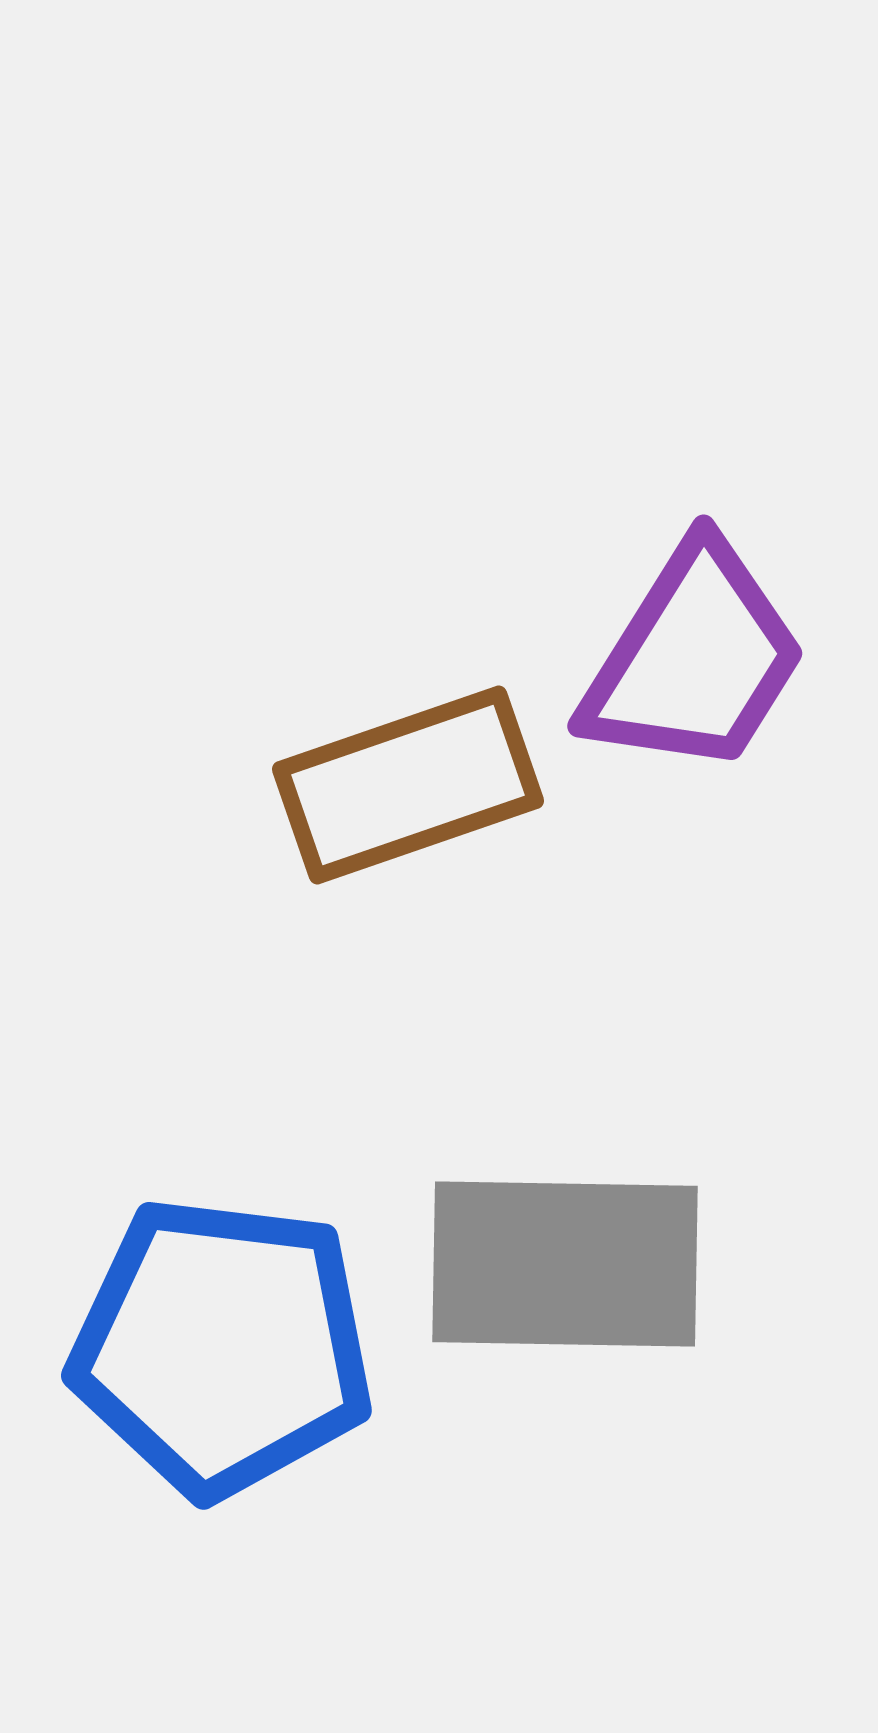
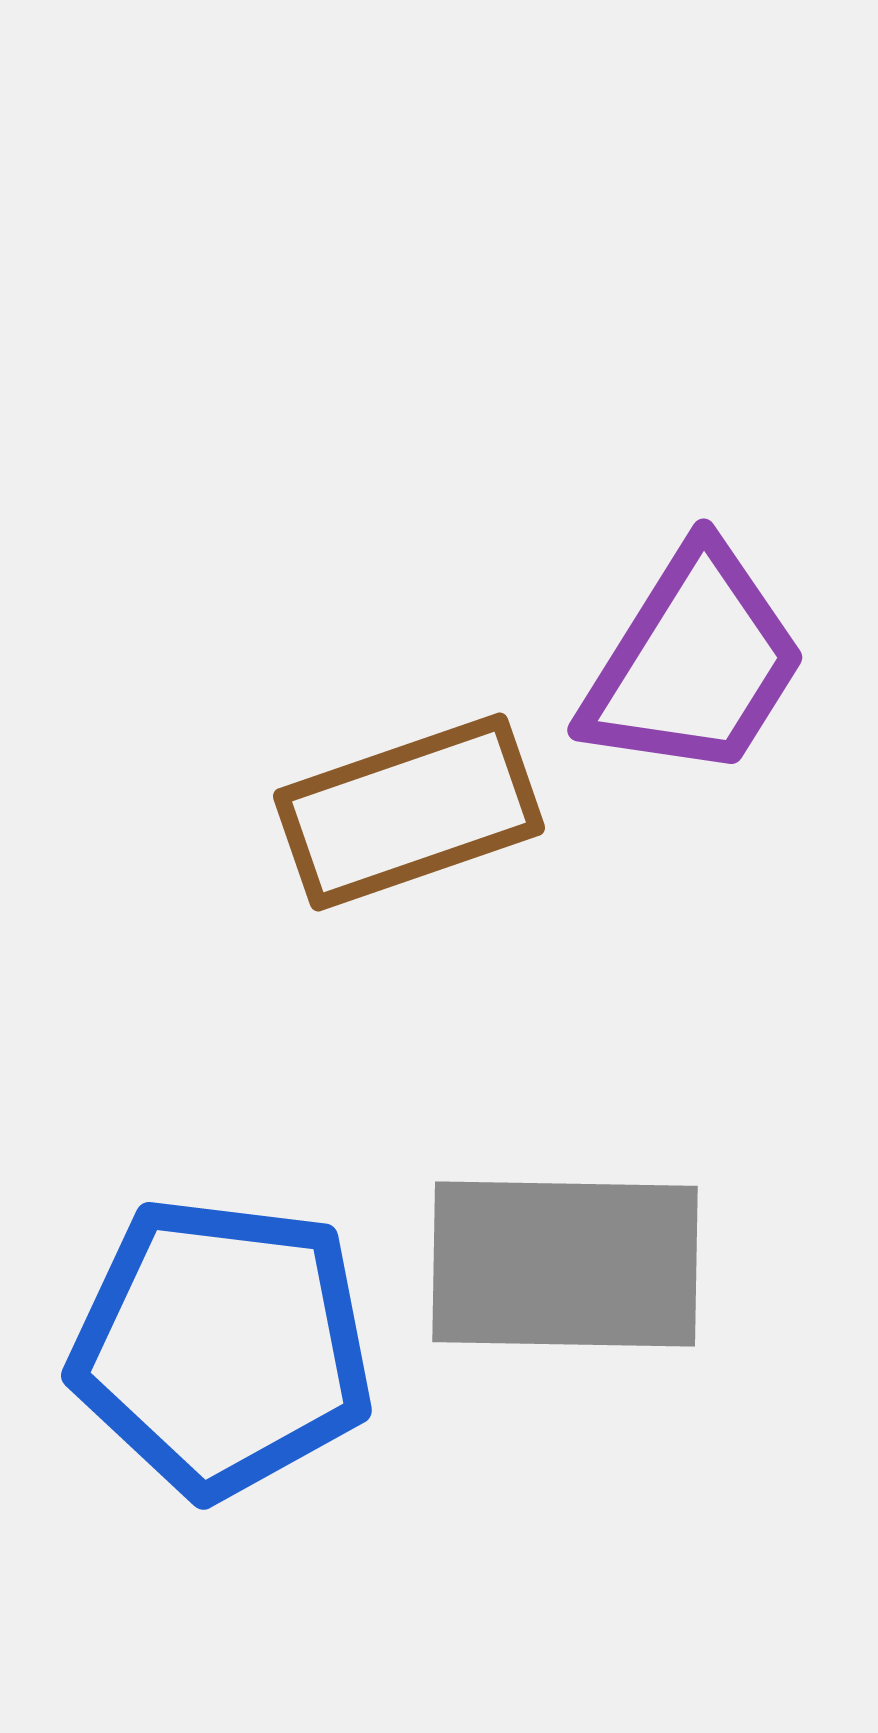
purple trapezoid: moved 4 px down
brown rectangle: moved 1 px right, 27 px down
